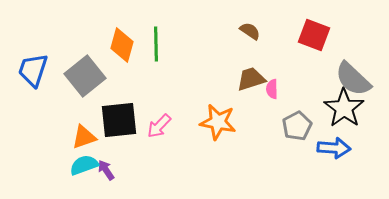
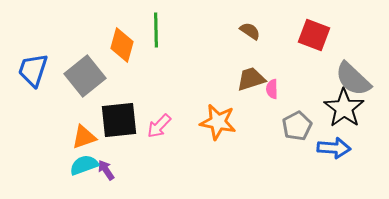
green line: moved 14 px up
